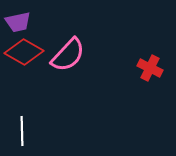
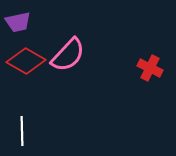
red diamond: moved 2 px right, 9 px down
